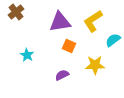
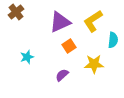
purple triangle: rotated 15 degrees counterclockwise
cyan semicircle: rotated 133 degrees clockwise
orange square: rotated 32 degrees clockwise
cyan star: moved 2 px down; rotated 24 degrees clockwise
yellow star: moved 1 px left, 1 px up
purple semicircle: rotated 16 degrees counterclockwise
